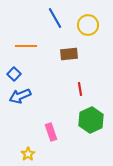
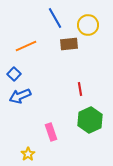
orange line: rotated 25 degrees counterclockwise
brown rectangle: moved 10 px up
green hexagon: moved 1 px left
